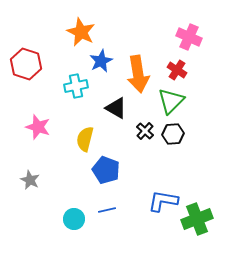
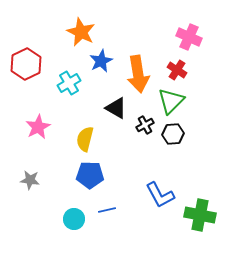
red hexagon: rotated 16 degrees clockwise
cyan cross: moved 7 px left, 3 px up; rotated 20 degrees counterclockwise
pink star: rotated 25 degrees clockwise
black cross: moved 6 px up; rotated 18 degrees clockwise
blue pentagon: moved 16 px left, 5 px down; rotated 20 degrees counterclockwise
gray star: rotated 18 degrees counterclockwise
blue L-shape: moved 3 px left, 6 px up; rotated 128 degrees counterclockwise
green cross: moved 3 px right, 4 px up; rotated 32 degrees clockwise
